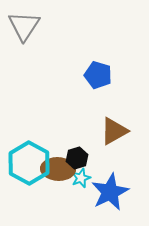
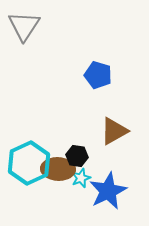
black hexagon: moved 2 px up; rotated 25 degrees clockwise
cyan hexagon: rotated 6 degrees clockwise
blue star: moved 2 px left, 1 px up
